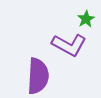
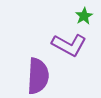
green star: moved 2 px left, 3 px up
